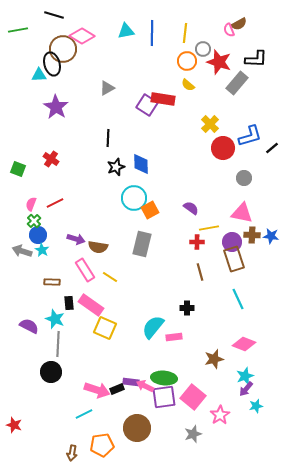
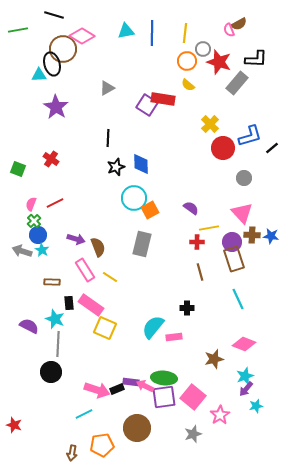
pink triangle at (242, 213): rotated 35 degrees clockwise
brown semicircle at (98, 247): rotated 120 degrees counterclockwise
